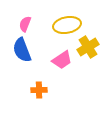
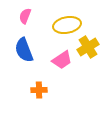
pink semicircle: moved 8 px up
blue semicircle: moved 2 px right
